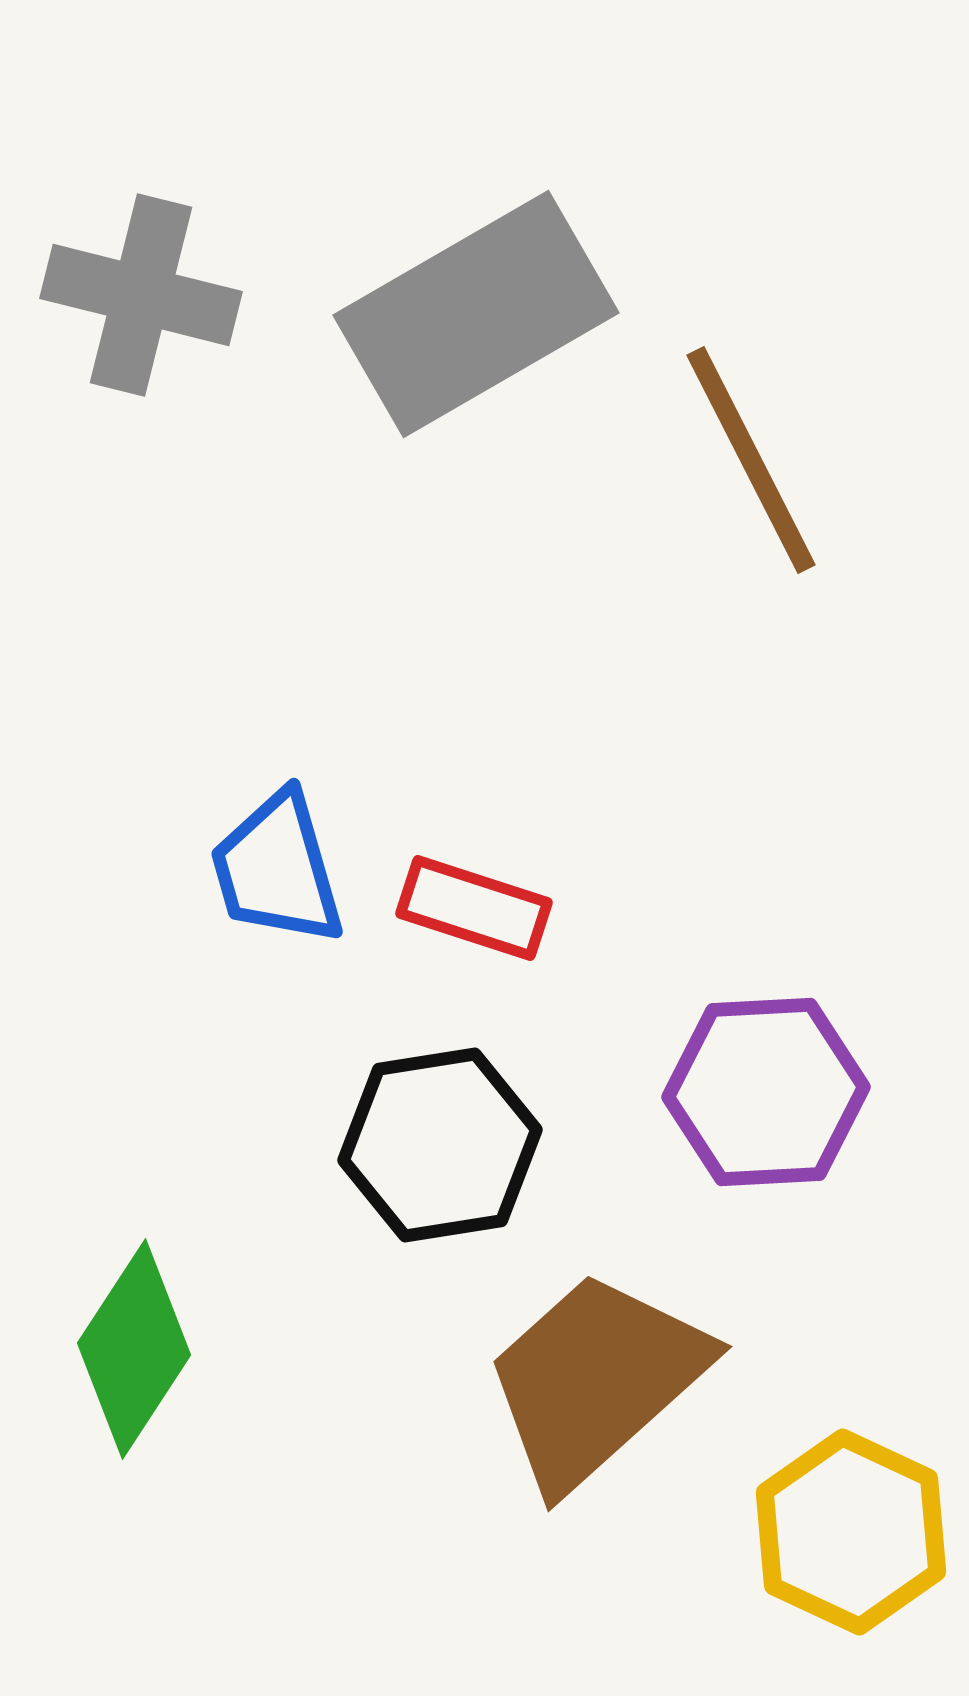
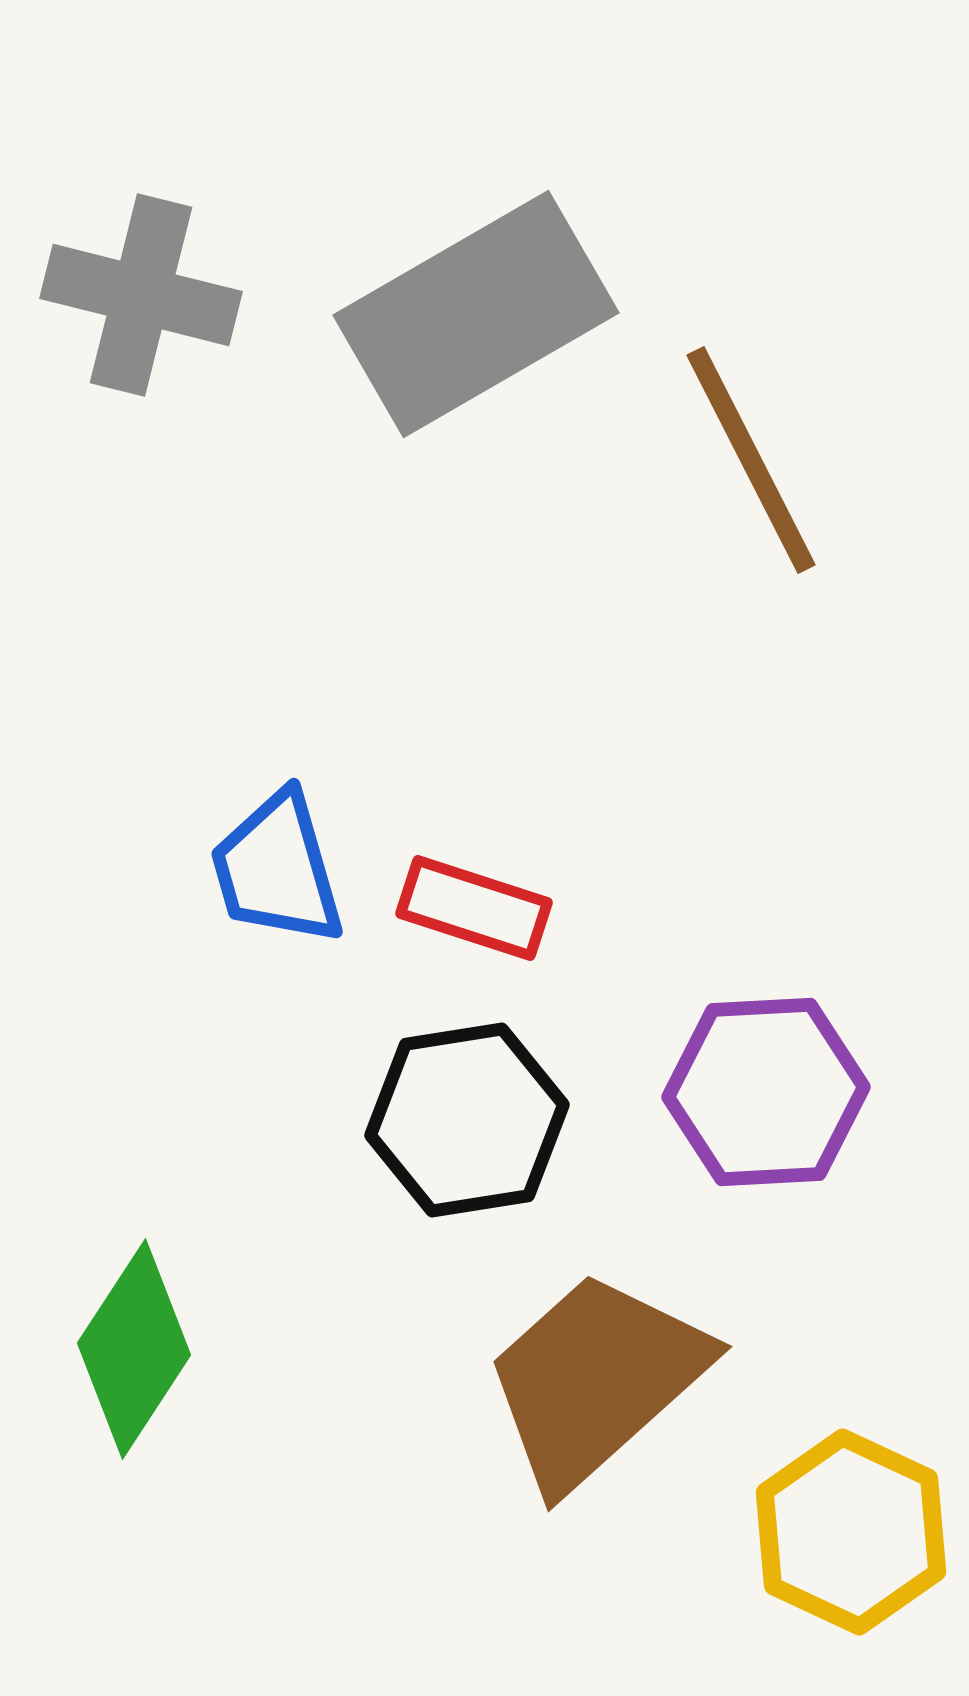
black hexagon: moved 27 px right, 25 px up
